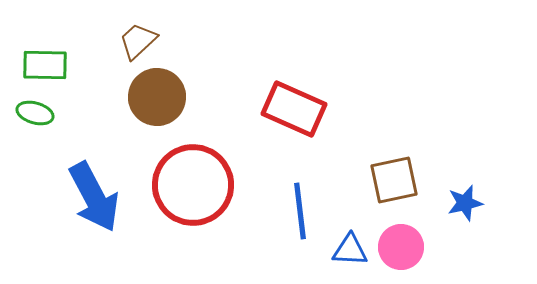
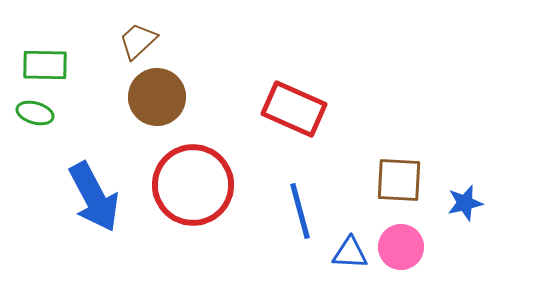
brown square: moved 5 px right; rotated 15 degrees clockwise
blue line: rotated 8 degrees counterclockwise
blue triangle: moved 3 px down
